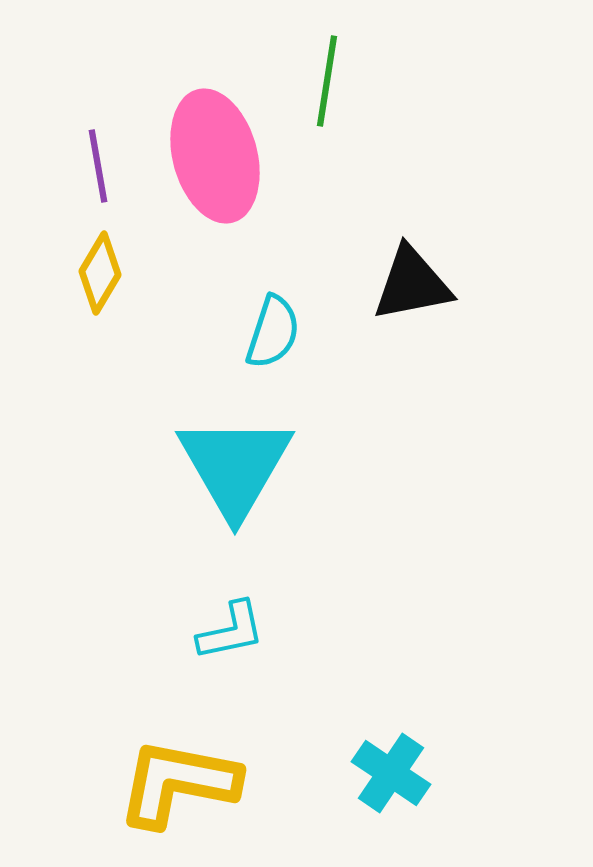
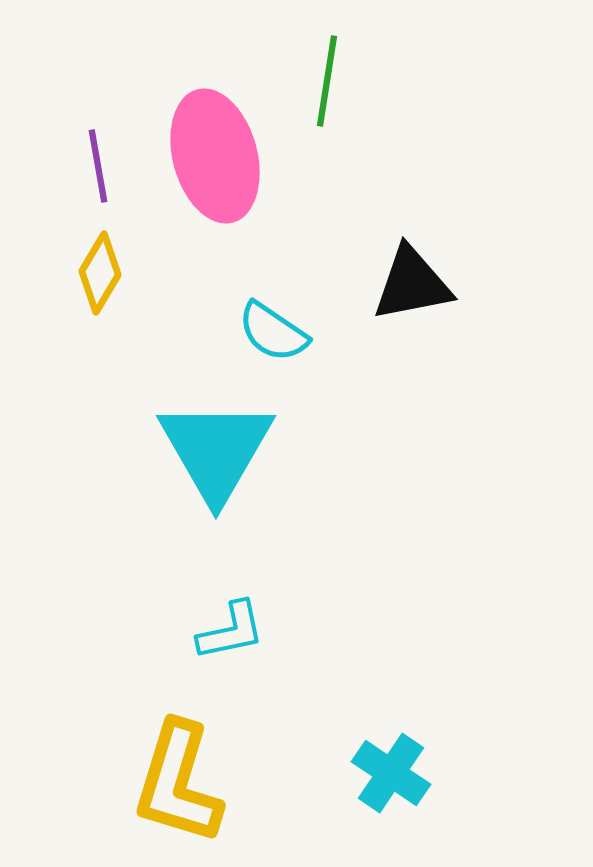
cyan semicircle: rotated 106 degrees clockwise
cyan triangle: moved 19 px left, 16 px up
yellow L-shape: rotated 84 degrees counterclockwise
